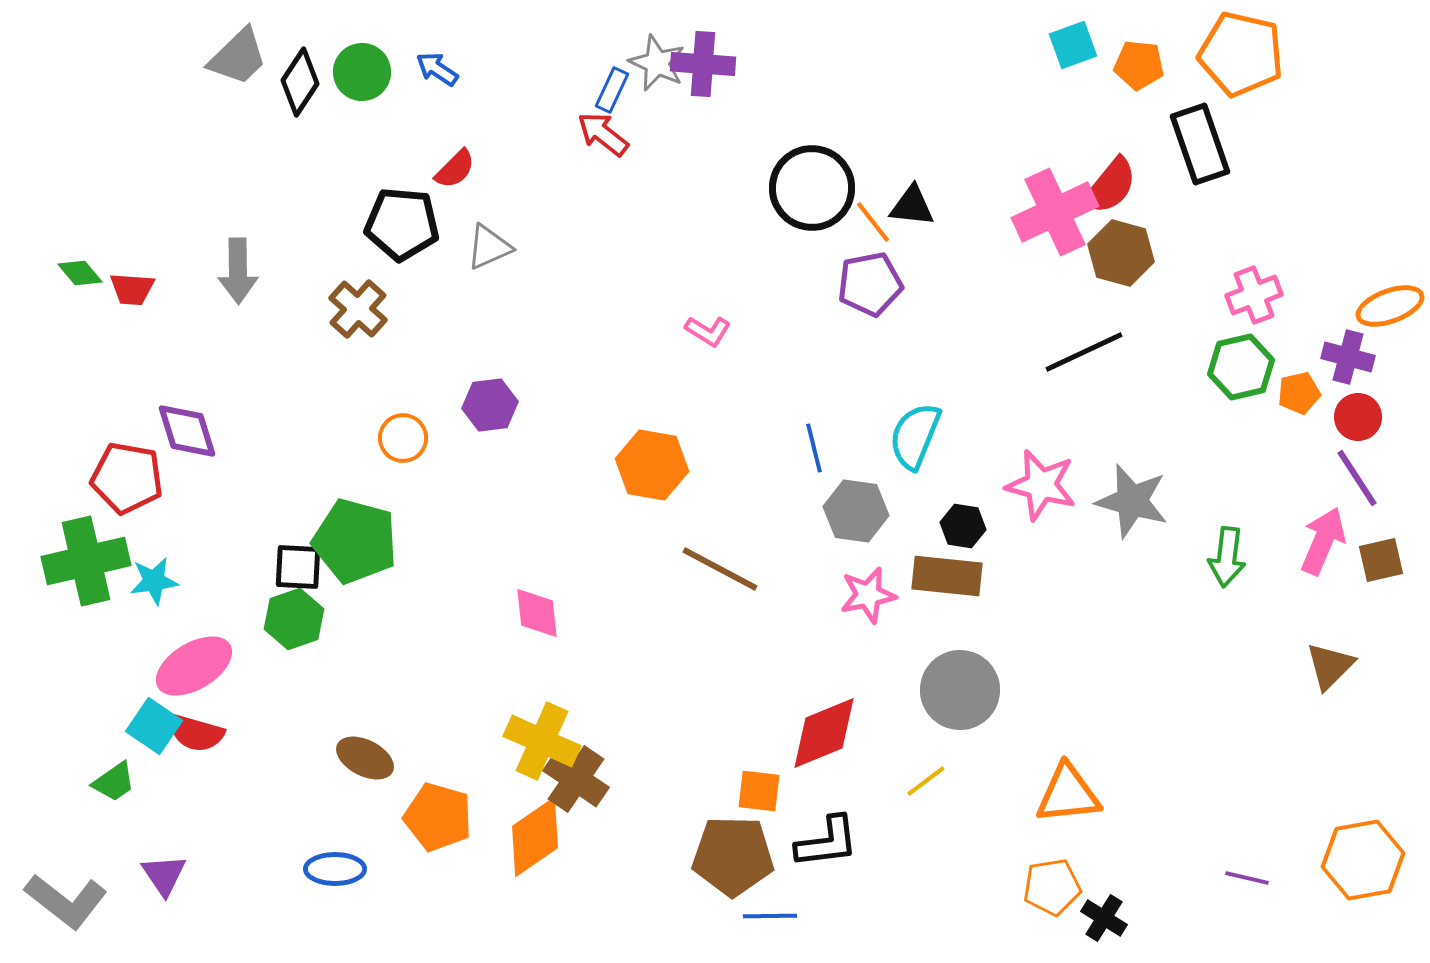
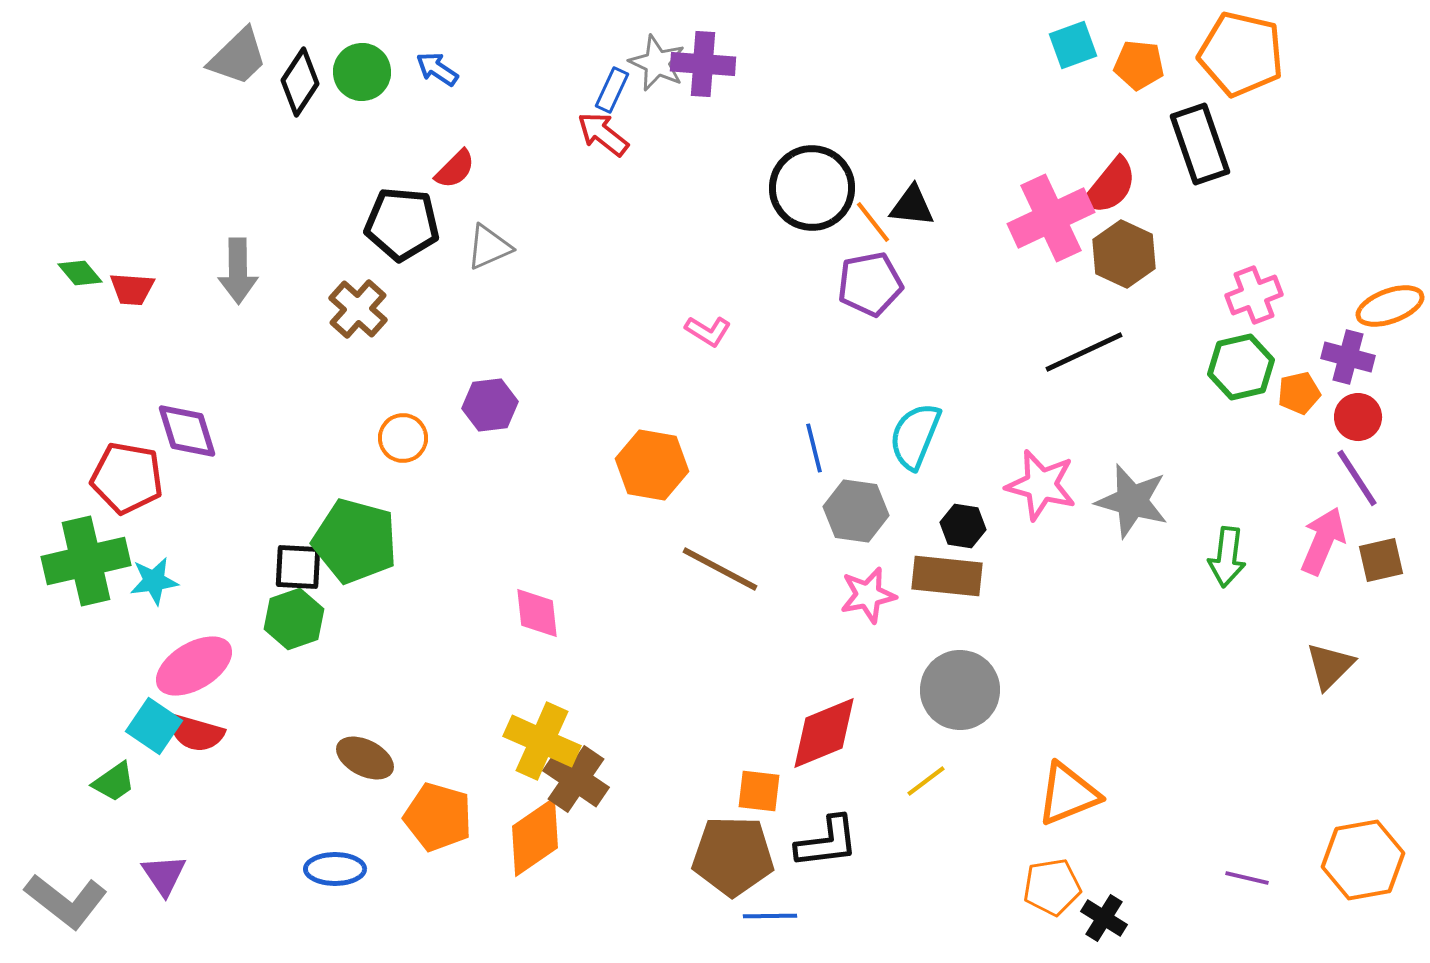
pink cross at (1055, 212): moved 4 px left, 6 px down
brown hexagon at (1121, 253): moved 3 px right, 1 px down; rotated 10 degrees clockwise
orange triangle at (1068, 794): rotated 16 degrees counterclockwise
